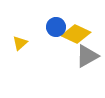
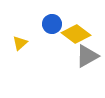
blue circle: moved 4 px left, 3 px up
yellow diamond: rotated 12 degrees clockwise
